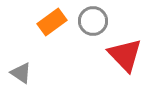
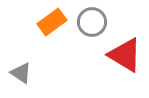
gray circle: moved 1 px left, 1 px down
red triangle: rotated 15 degrees counterclockwise
